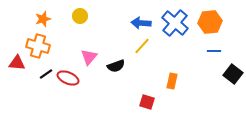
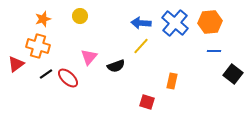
yellow line: moved 1 px left
red triangle: moved 1 px left, 1 px down; rotated 42 degrees counterclockwise
red ellipse: rotated 20 degrees clockwise
